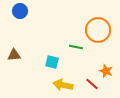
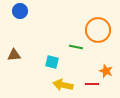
red line: rotated 40 degrees counterclockwise
